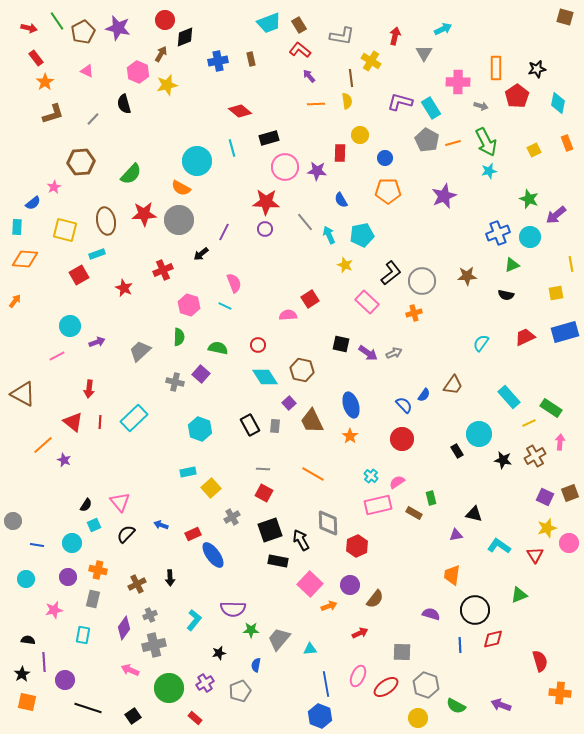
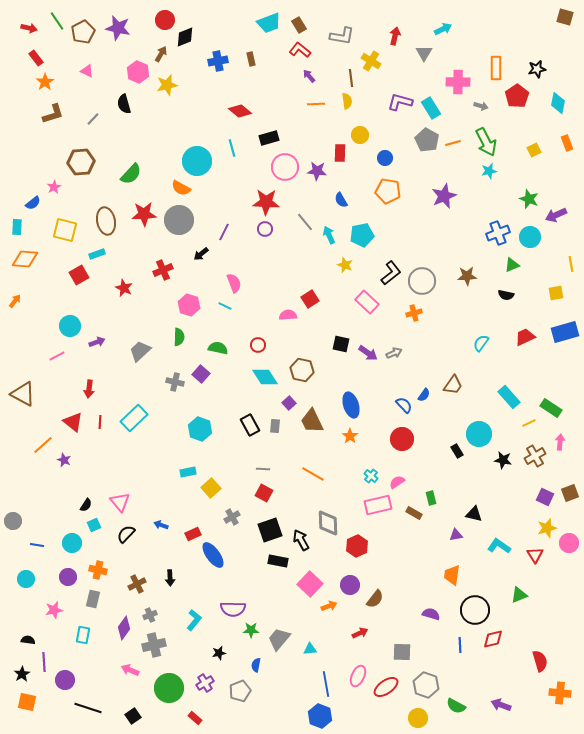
orange pentagon at (388, 191): rotated 10 degrees clockwise
purple arrow at (556, 215): rotated 15 degrees clockwise
